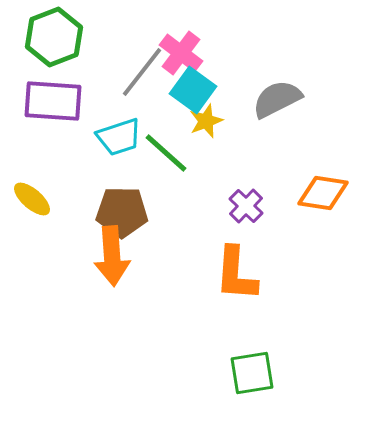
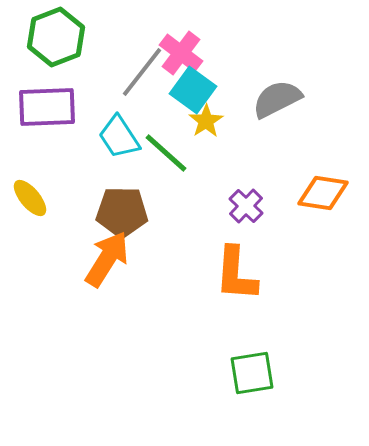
green hexagon: moved 2 px right
purple rectangle: moved 6 px left, 6 px down; rotated 6 degrees counterclockwise
yellow star: rotated 12 degrees counterclockwise
cyan trapezoid: rotated 75 degrees clockwise
yellow ellipse: moved 2 px left, 1 px up; rotated 9 degrees clockwise
orange arrow: moved 5 px left, 3 px down; rotated 144 degrees counterclockwise
